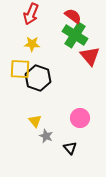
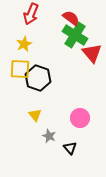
red semicircle: moved 2 px left, 2 px down
yellow star: moved 8 px left; rotated 28 degrees counterclockwise
red triangle: moved 2 px right, 3 px up
yellow triangle: moved 6 px up
gray star: moved 3 px right
